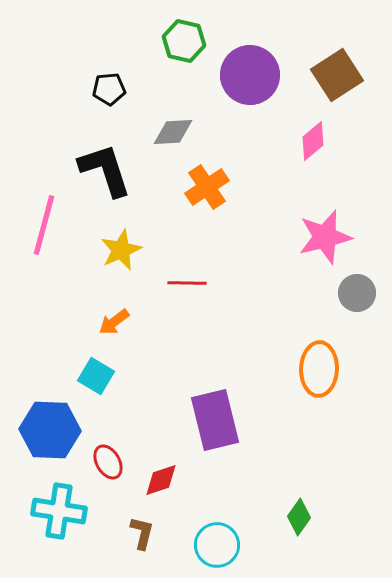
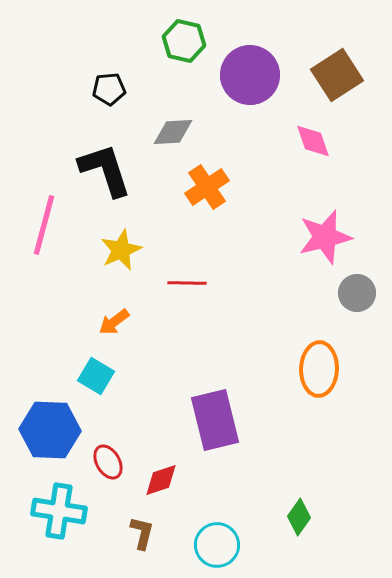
pink diamond: rotated 69 degrees counterclockwise
